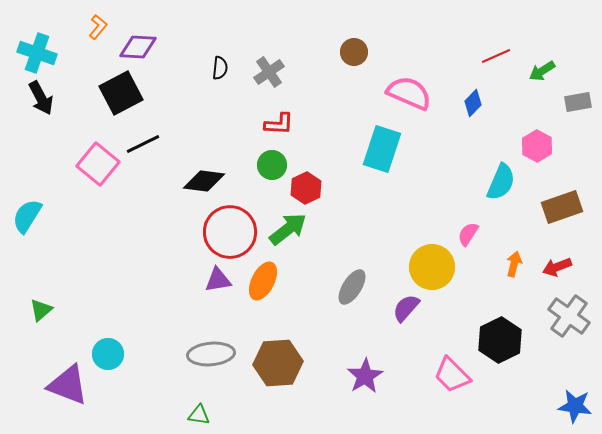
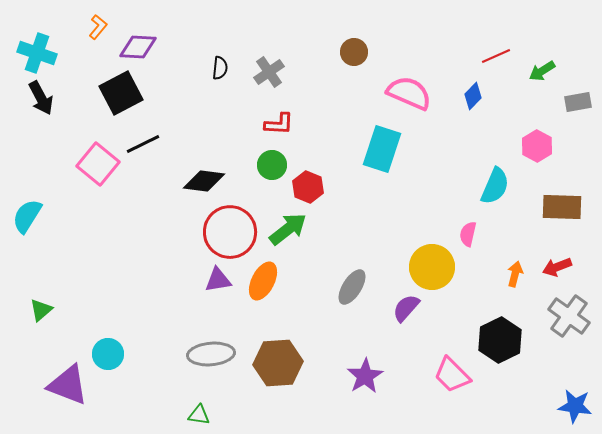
blue diamond at (473, 103): moved 7 px up
cyan semicircle at (501, 182): moved 6 px left, 4 px down
red hexagon at (306, 188): moved 2 px right, 1 px up; rotated 12 degrees counterclockwise
brown rectangle at (562, 207): rotated 21 degrees clockwise
pink semicircle at (468, 234): rotated 20 degrees counterclockwise
orange arrow at (514, 264): moved 1 px right, 10 px down
